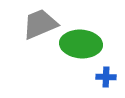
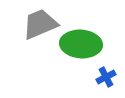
blue cross: rotated 30 degrees counterclockwise
